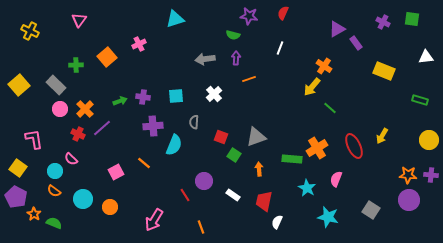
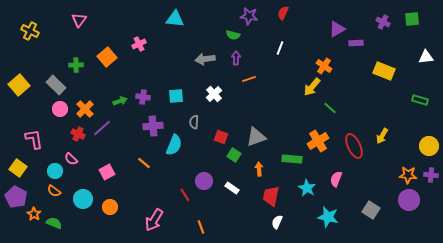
cyan triangle at (175, 19): rotated 24 degrees clockwise
green square at (412, 19): rotated 14 degrees counterclockwise
purple rectangle at (356, 43): rotated 56 degrees counterclockwise
yellow circle at (429, 140): moved 6 px down
orange cross at (317, 148): moved 1 px right, 7 px up
pink square at (116, 172): moved 9 px left
white rectangle at (233, 195): moved 1 px left, 7 px up
red trapezoid at (264, 201): moved 7 px right, 5 px up
